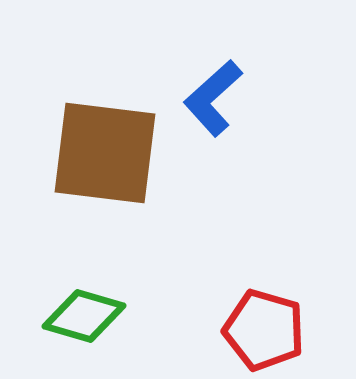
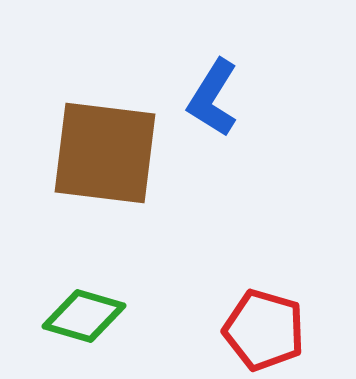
blue L-shape: rotated 16 degrees counterclockwise
